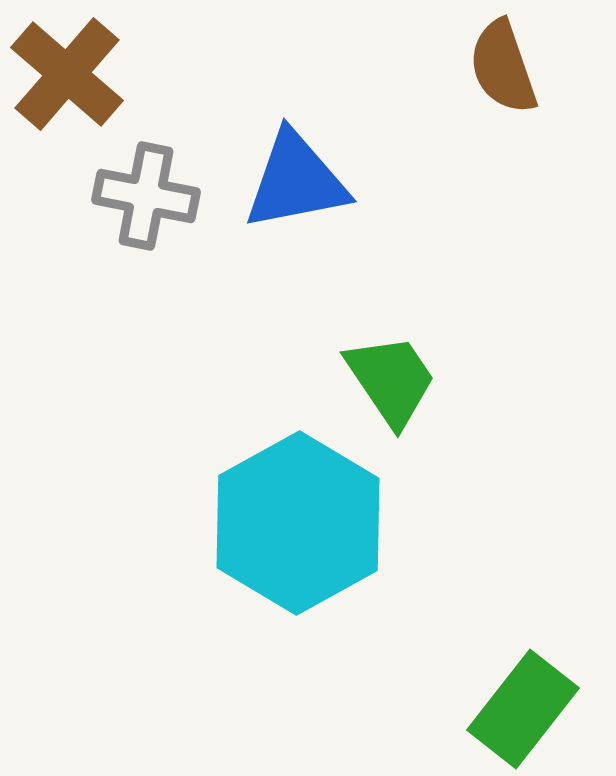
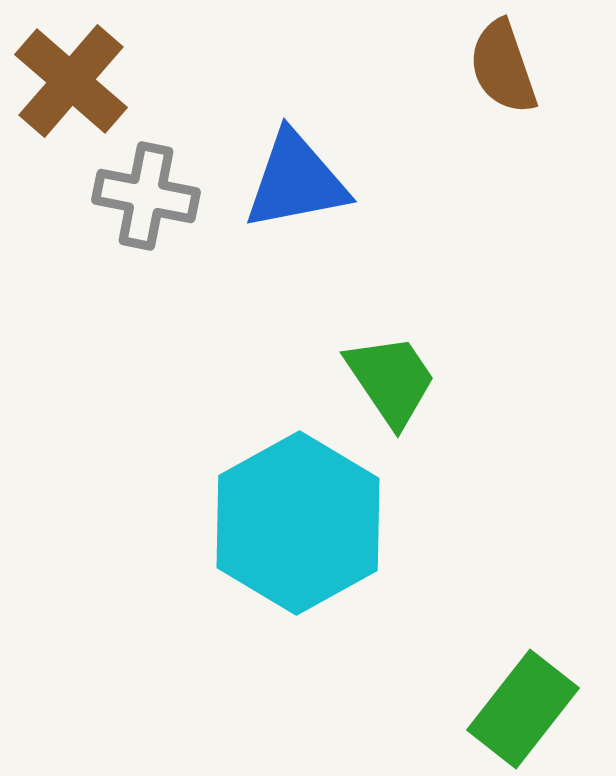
brown cross: moved 4 px right, 7 px down
